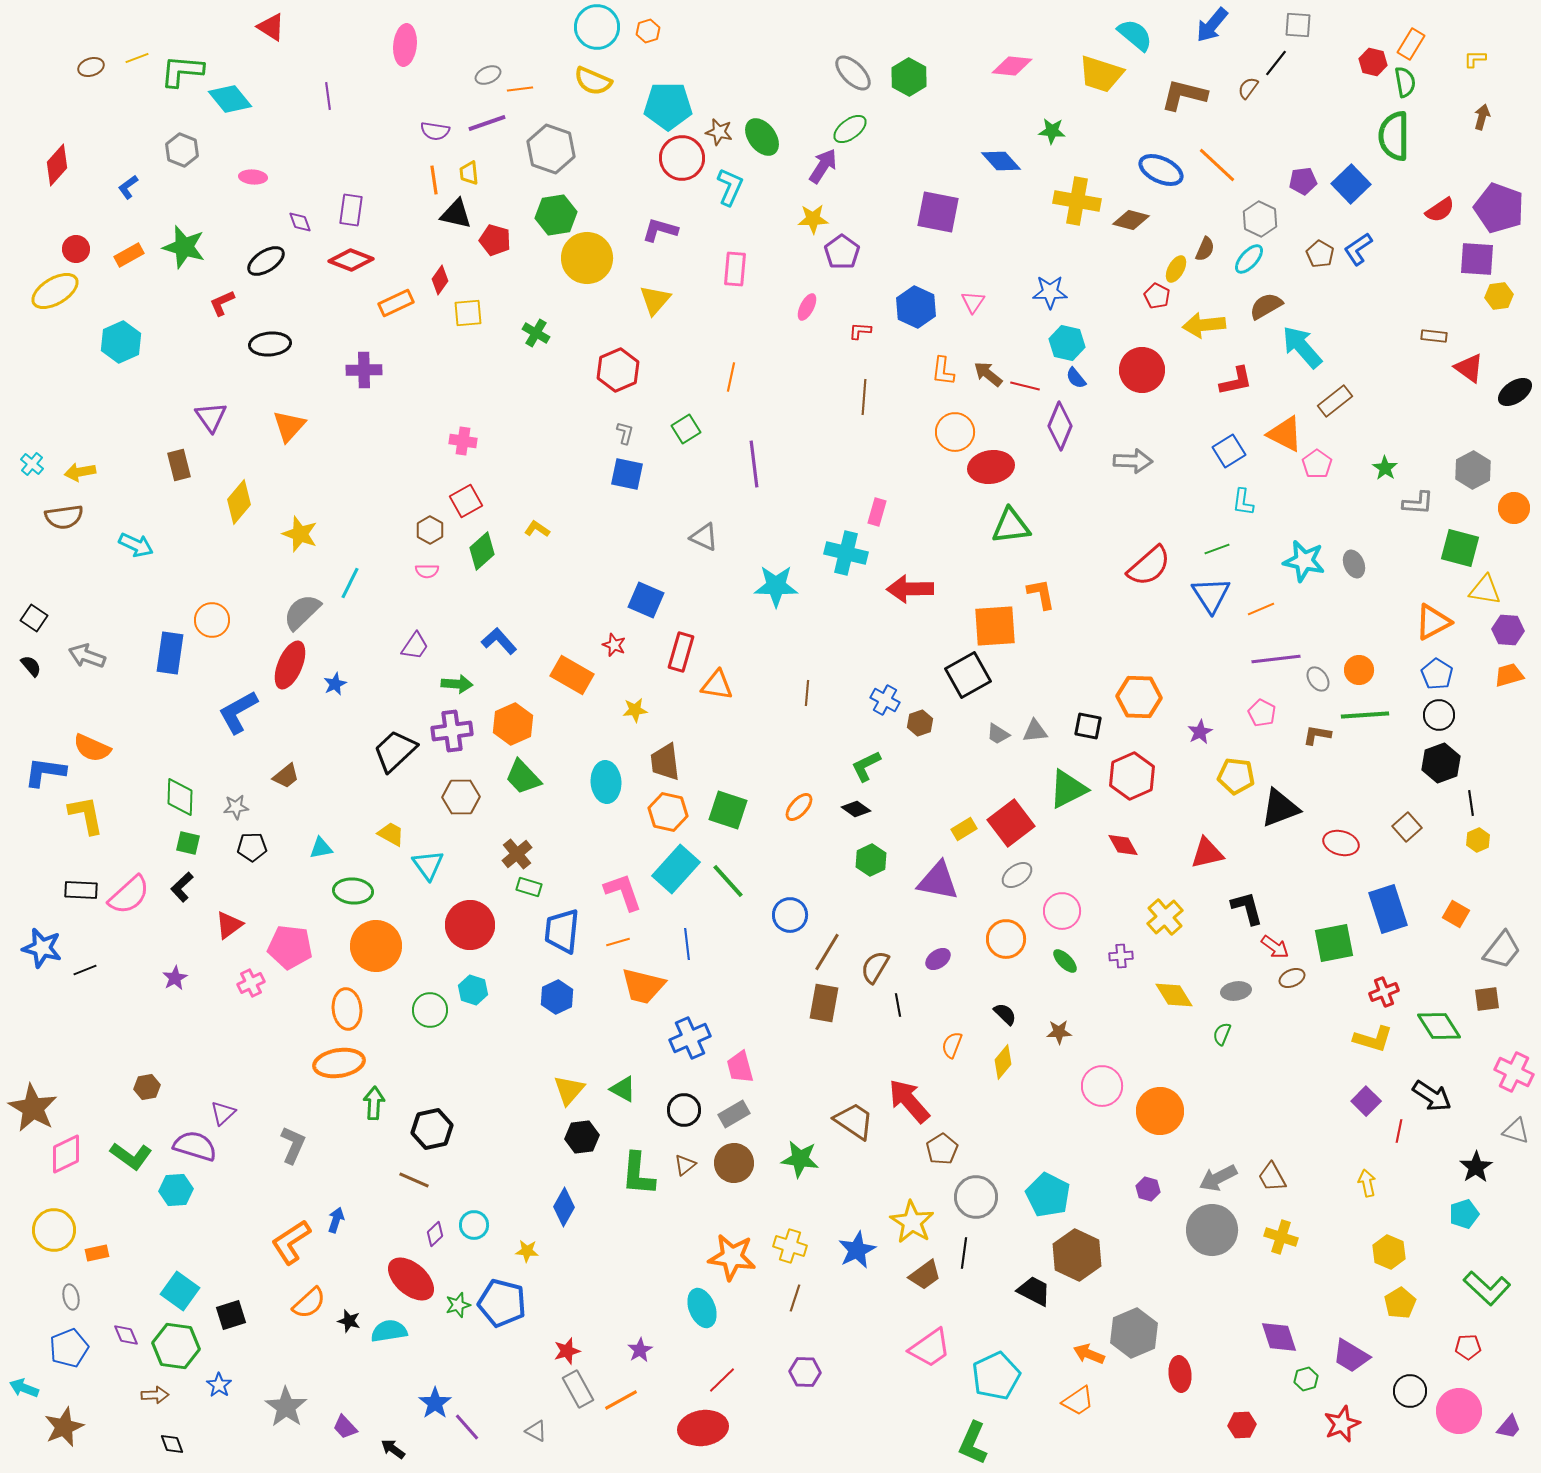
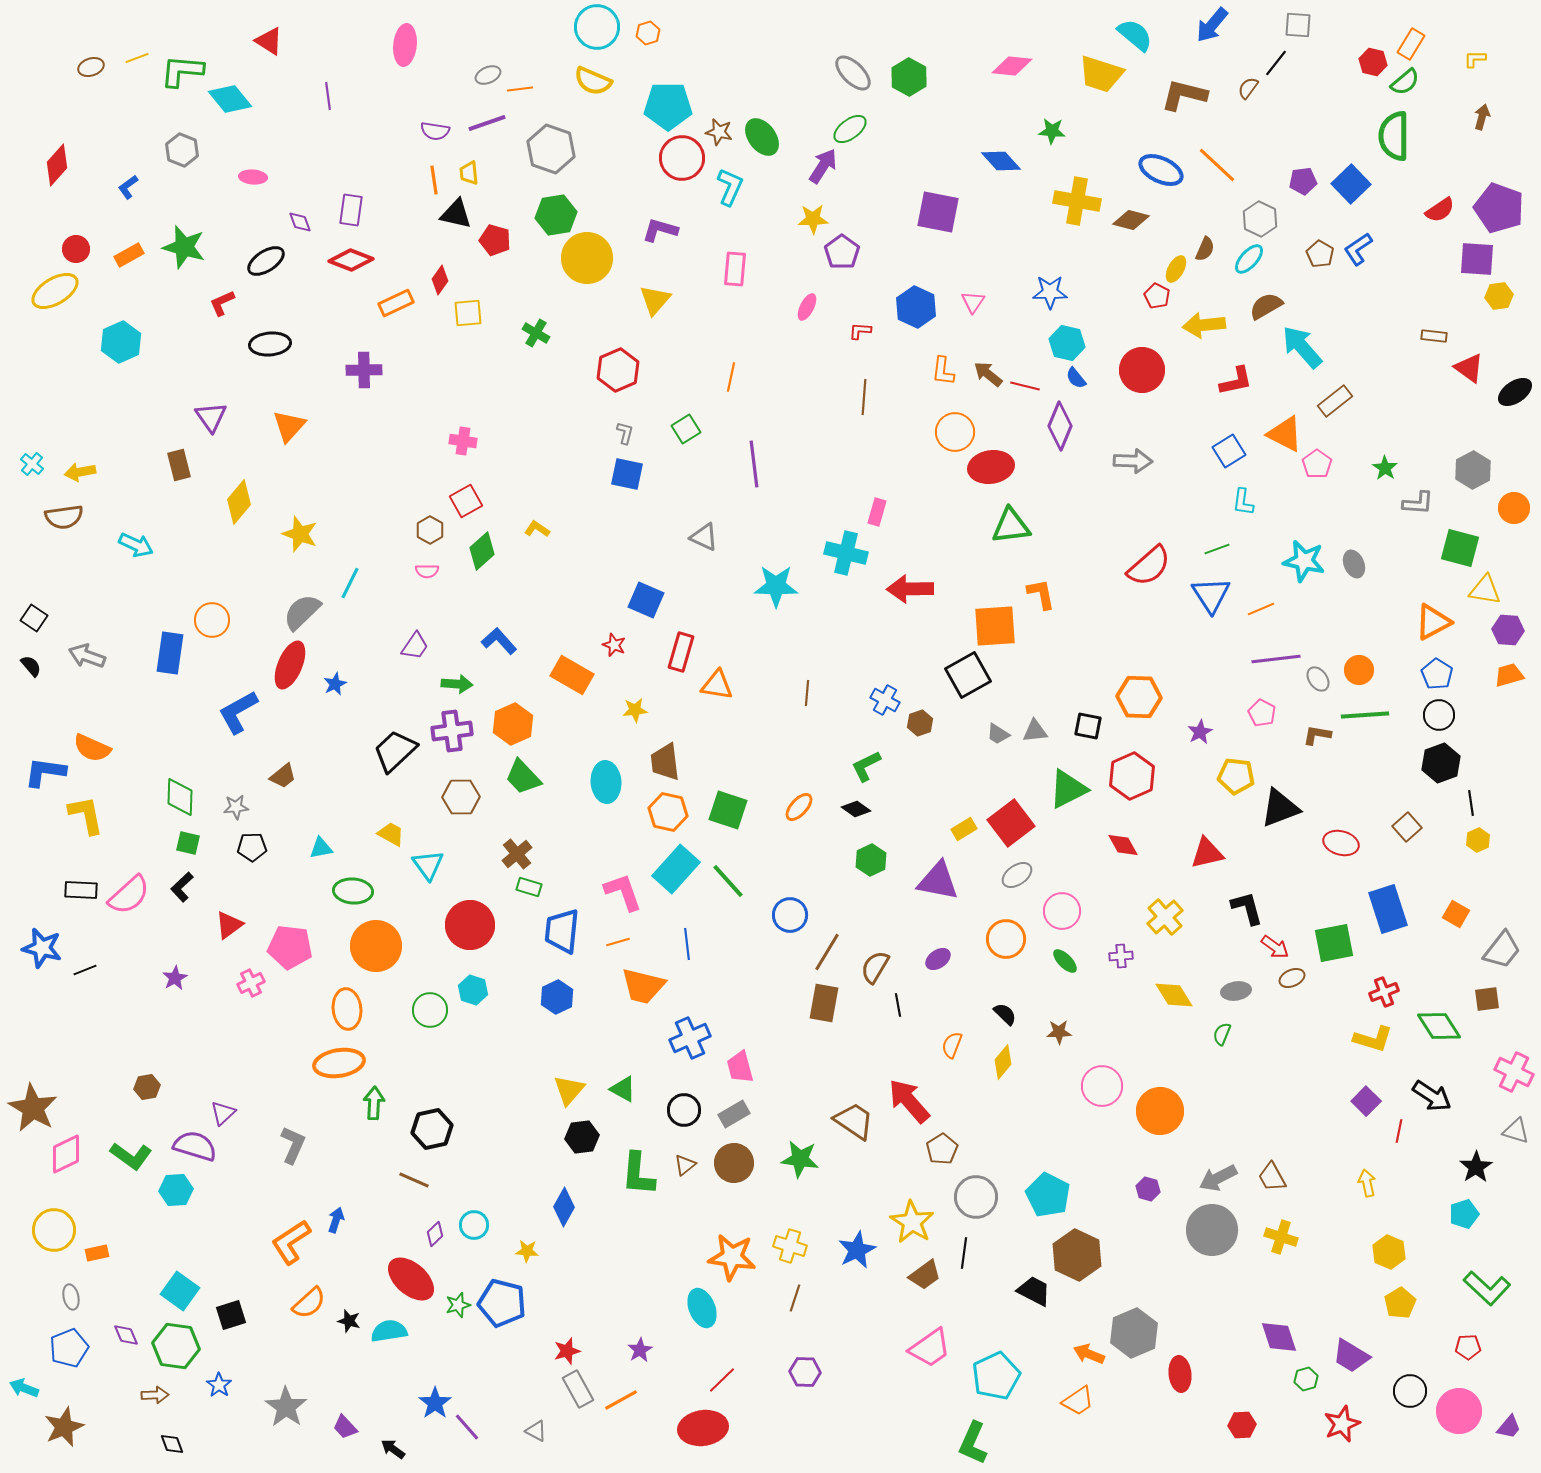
red triangle at (271, 27): moved 2 px left, 14 px down
orange hexagon at (648, 31): moved 2 px down
green semicircle at (1405, 82): rotated 60 degrees clockwise
brown trapezoid at (286, 776): moved 3 px left
